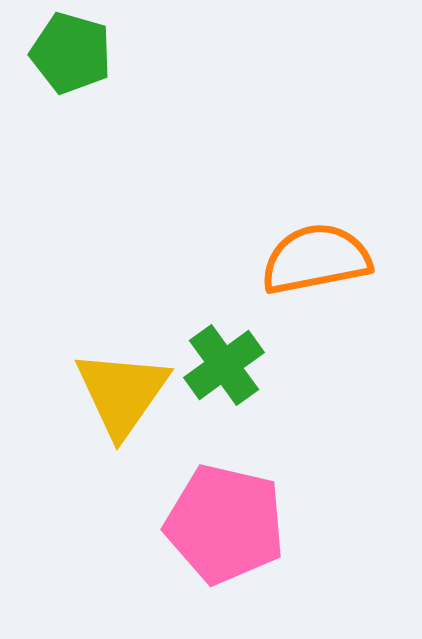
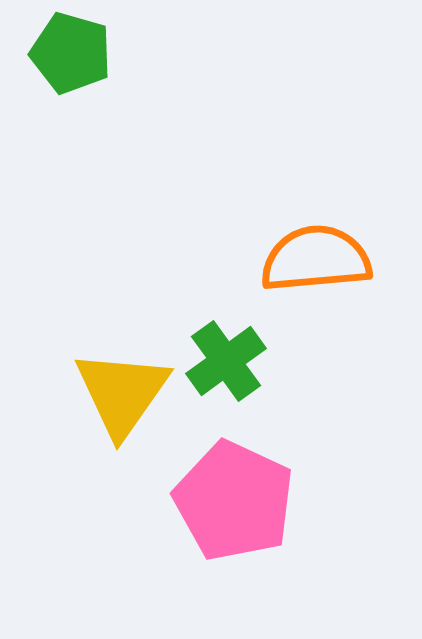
orange semicircle: rotated 6 degrees clockwise
green cross: moved 2 px right, 4 px up
pink pentagon: moved 9 px right, 23 px up; rotated 12 degrees clockwise
